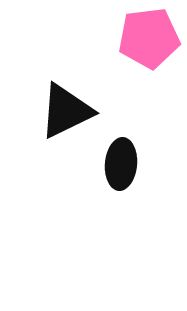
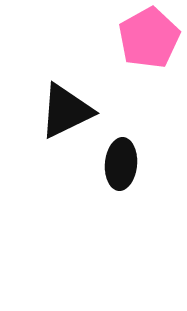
pink pentagon: rotated 22 degrees counterclockwise
